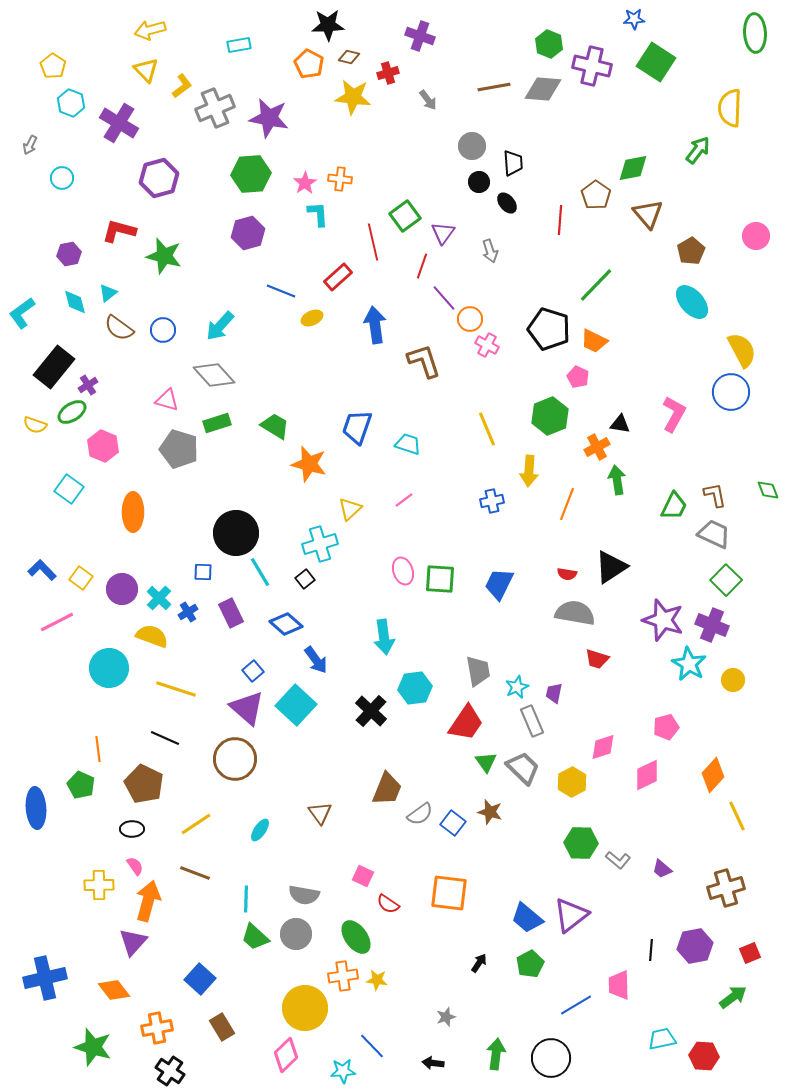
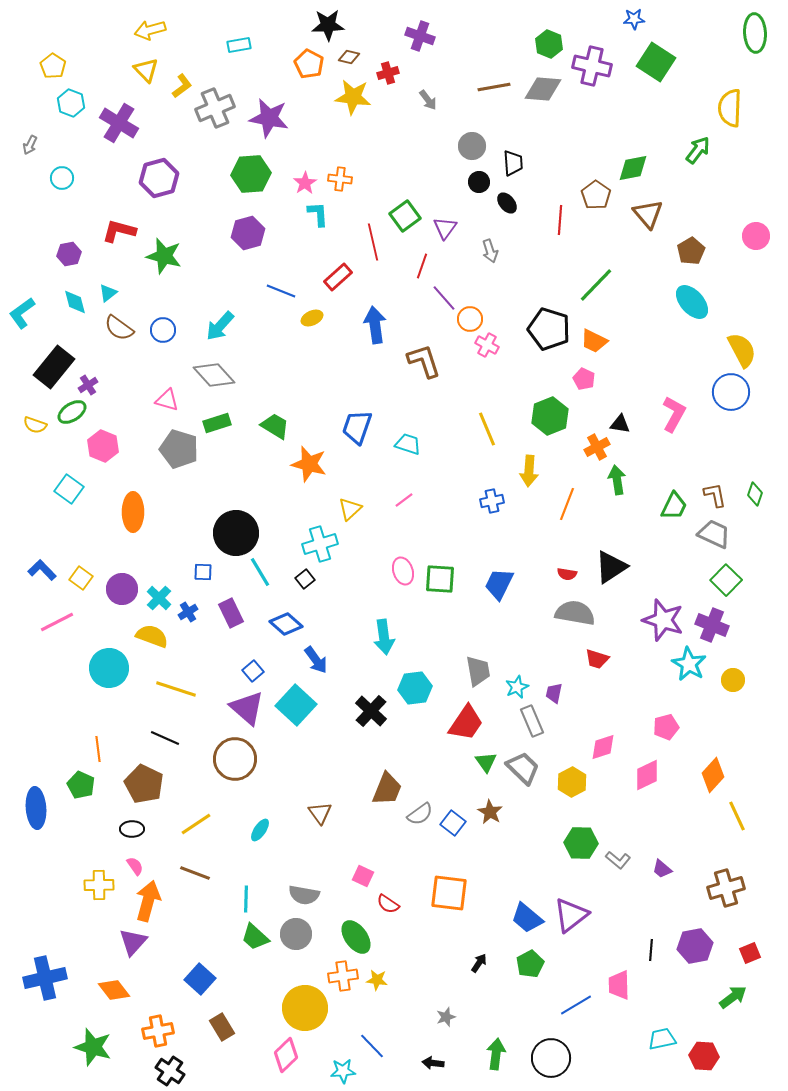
purple triangle at (443, 233): moved 2 px right, 5 px up
pink pentagon at (578, 377): moved 6 px right, 2 px down
green diamond at (768, 490): moved 13 px left, 4 px down; rotated 40 degrees clockwise
brown star at (490, 812): rotated 15 degrees clockwise
orange cross at (157, 1028): moved 1 px right, 3 px down
